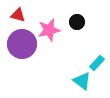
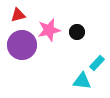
red triangle: rotated 28 degrees counterclockwise
black circle: moved 10 px down
purple circle: moved 1 px down
cyan triangle: rotated 30 degrees counterclockwise
